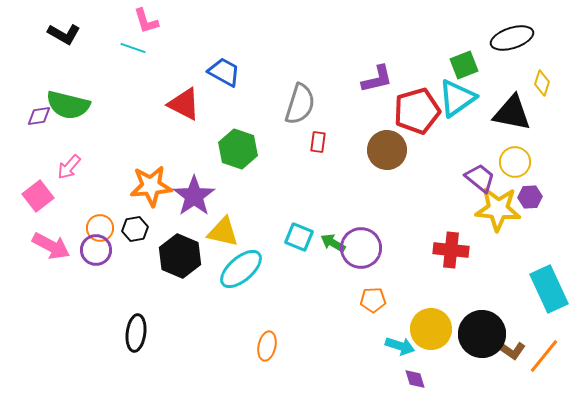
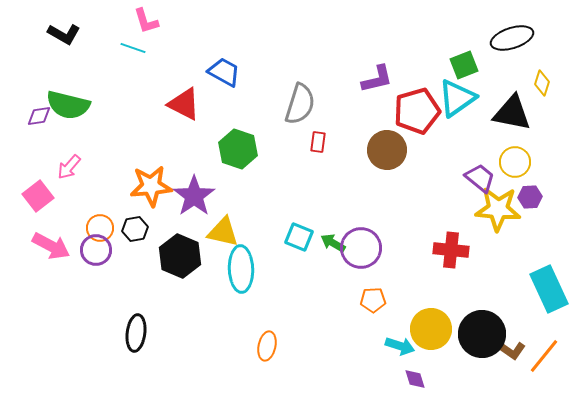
cyan ellipse at (241, 269): rotated 51 degrees counterclockwise
